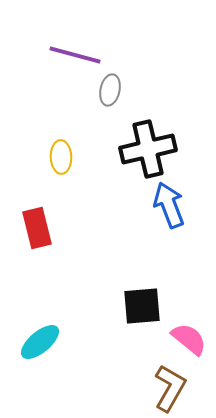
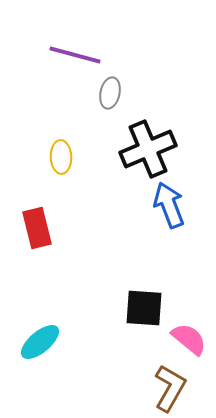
gray ellipse: moved 3 px down
black cross: rotated 10 degrees counterclockwise
black square: moved 2 px right, 2 px down; rotated 9 degrees clockwise
